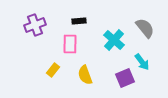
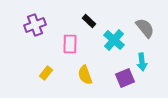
black rectangle: moved 10 px right; rotated 48 degrees clockwise
cyan arrow: rotated 30 degrees clockwise
yellow rectangle: moved 7 px left, 3 px down
